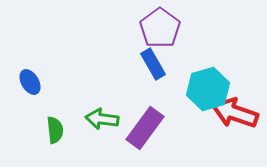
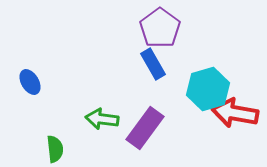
red arrow: rotated 9 degrees counterclockwise
green semicircle: moved 19 px down
